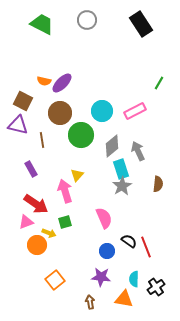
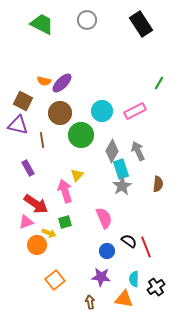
gray diamond: moved 5 px down; rotated 20 degrees counterclockwise
purple rectangle: moved 3 px left, 1 px up
